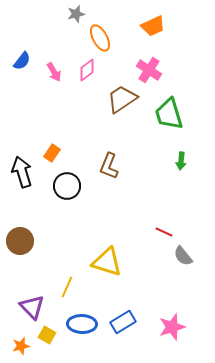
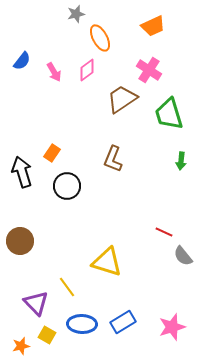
brown L-shape: moved 4 px right, 7 px up
yellow line: rotated 60 degrees counterclockwise
purple triangle: moved 4 px right, 4 px up
